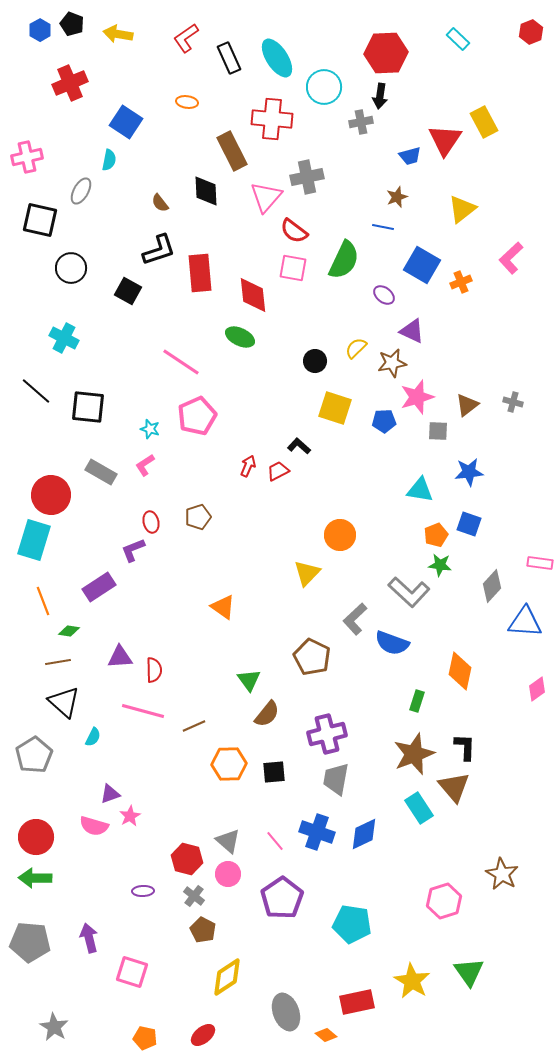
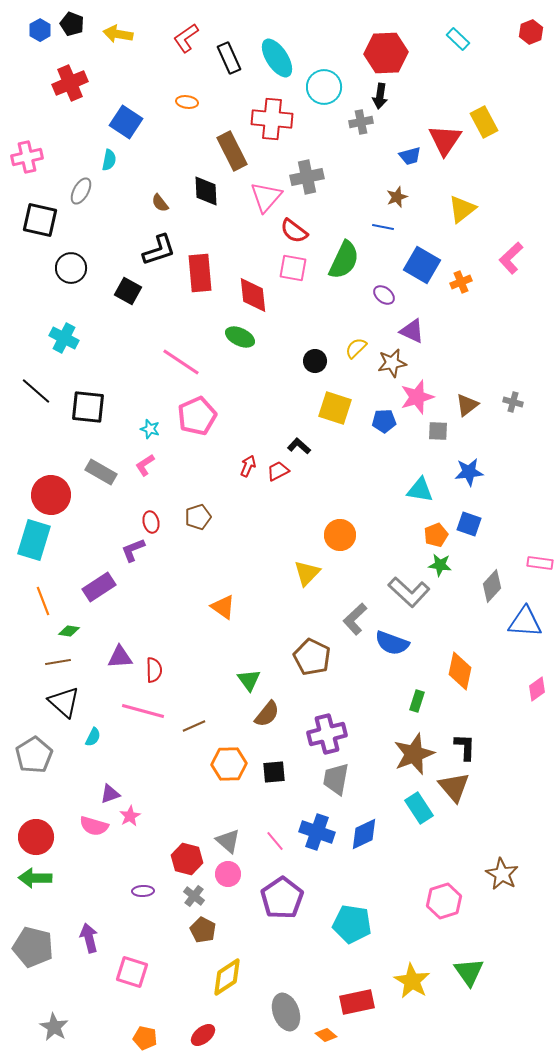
gray pentagon at (30, 942): moved 3 px right, 5 px down; rotated 9 degrees clockwise
